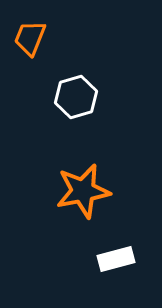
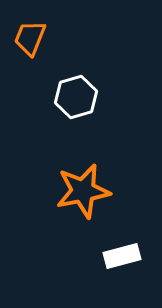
white rectangle: moved 6 px right, 3 px up
